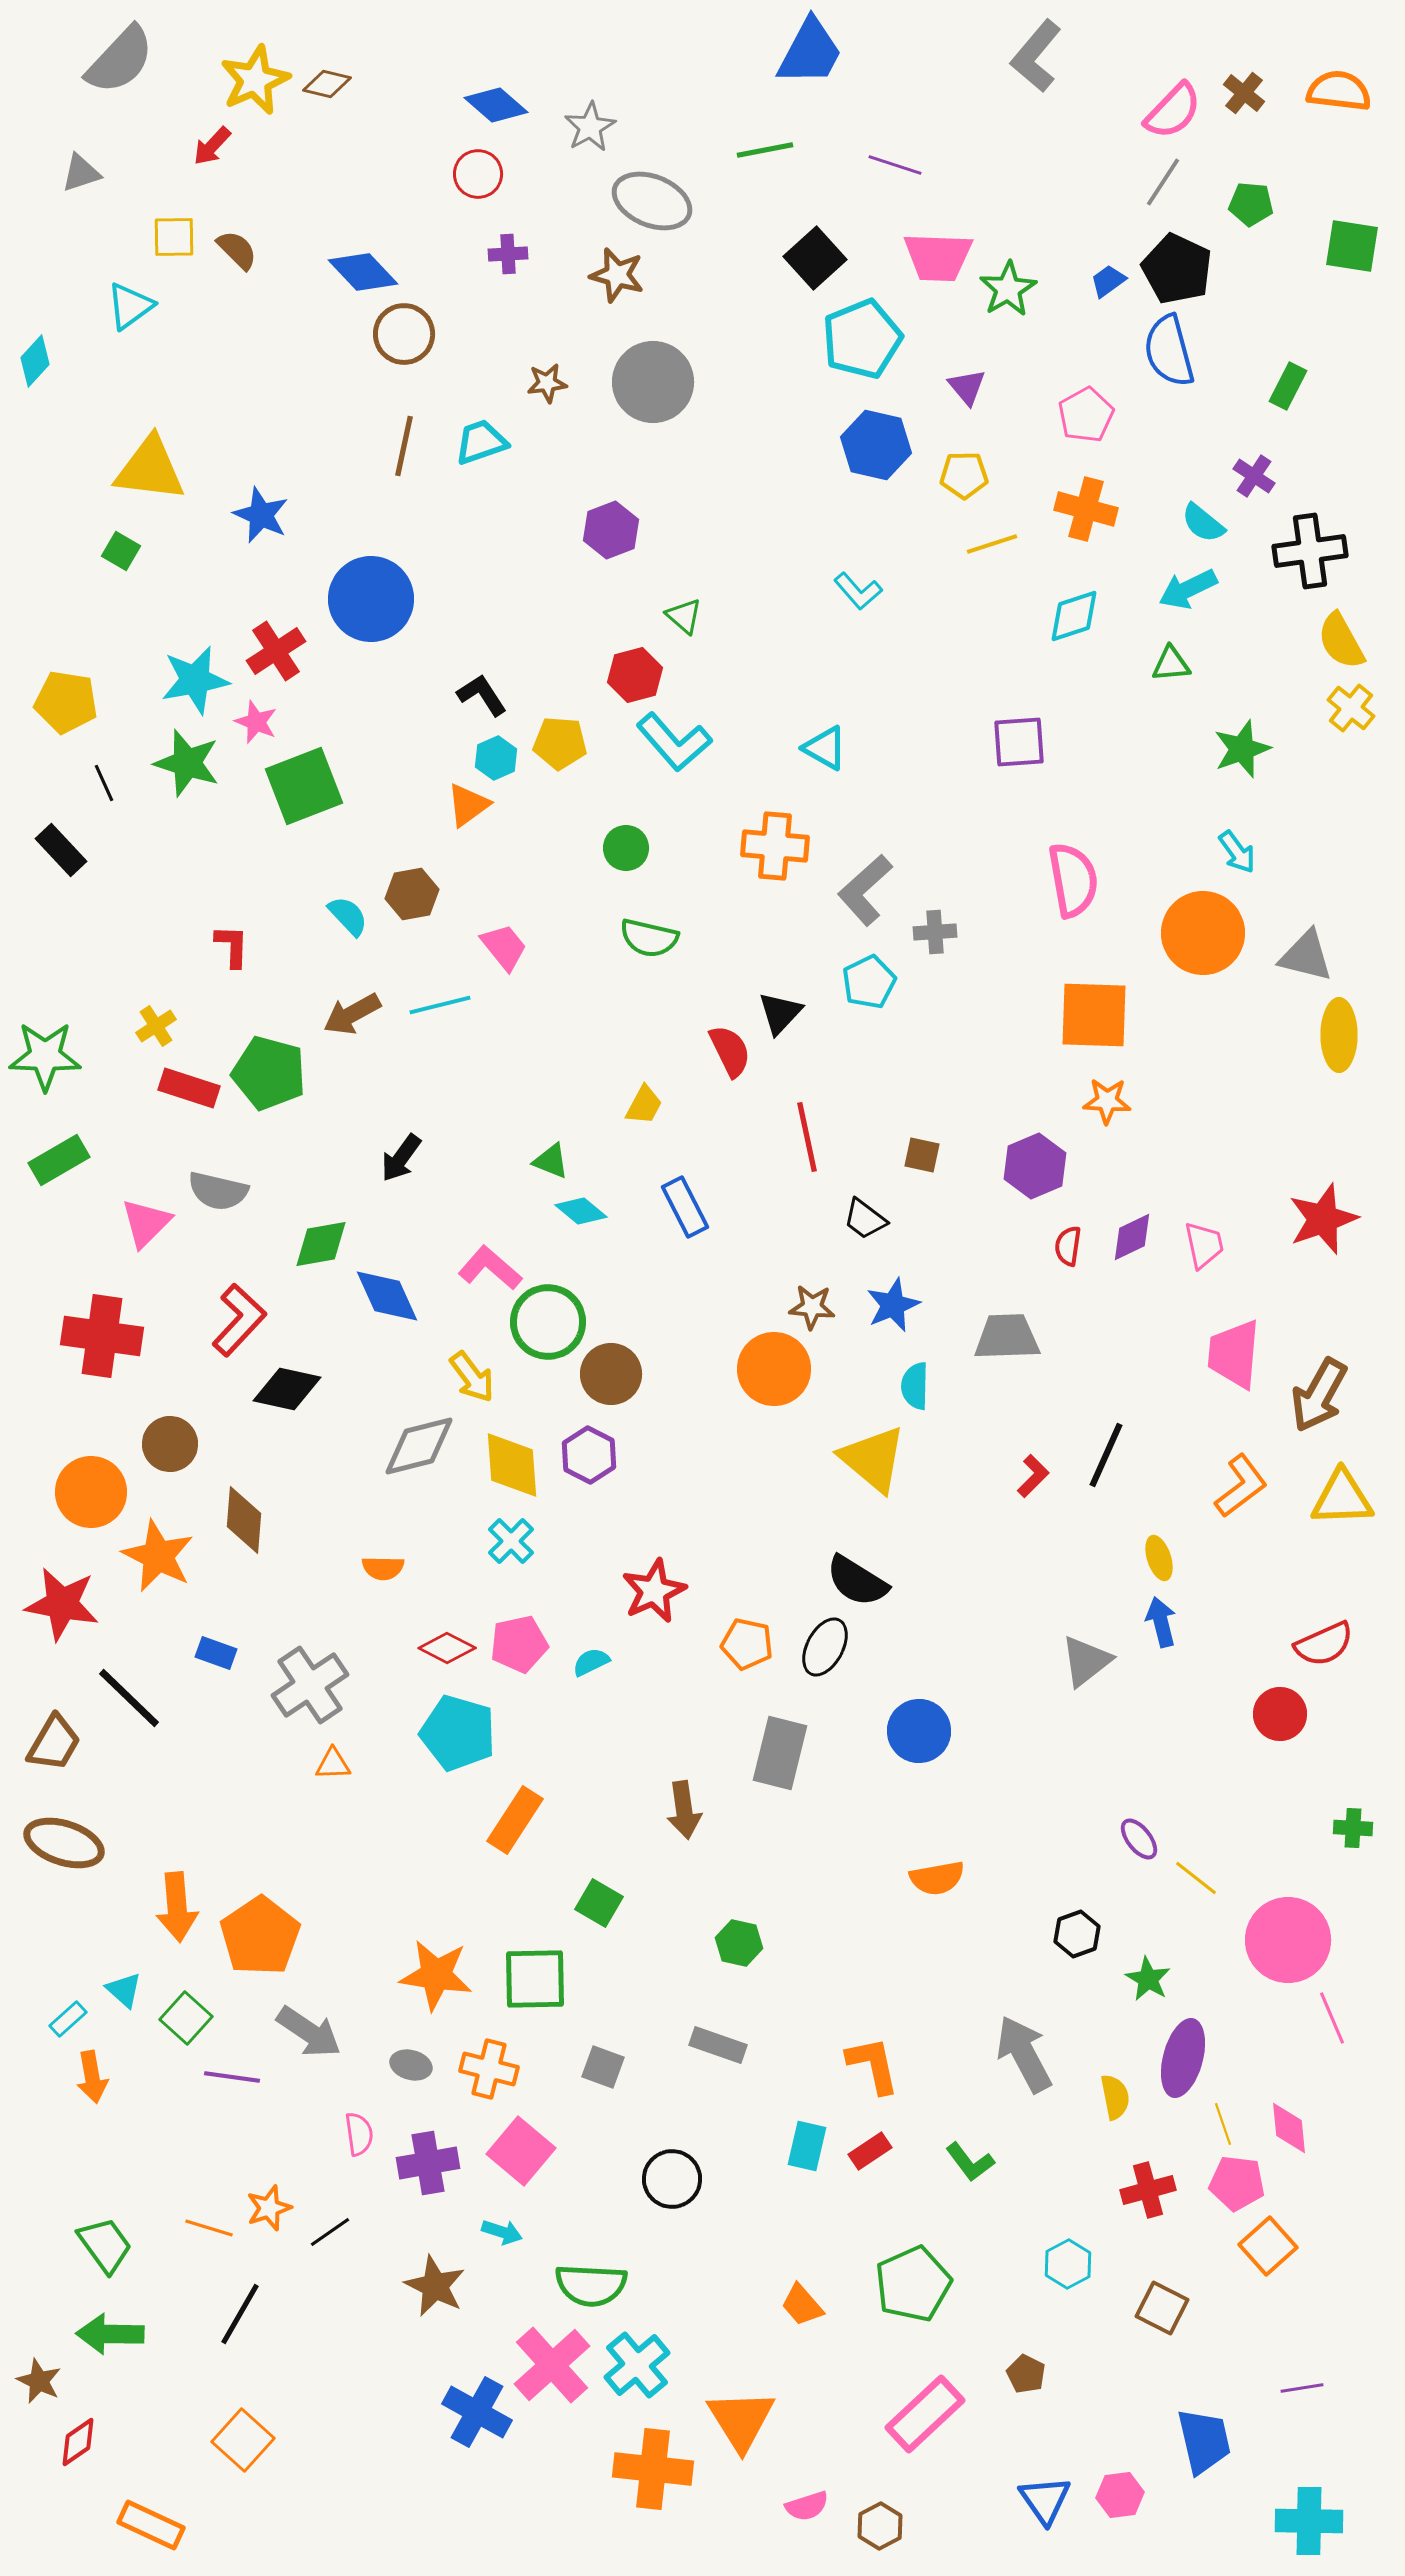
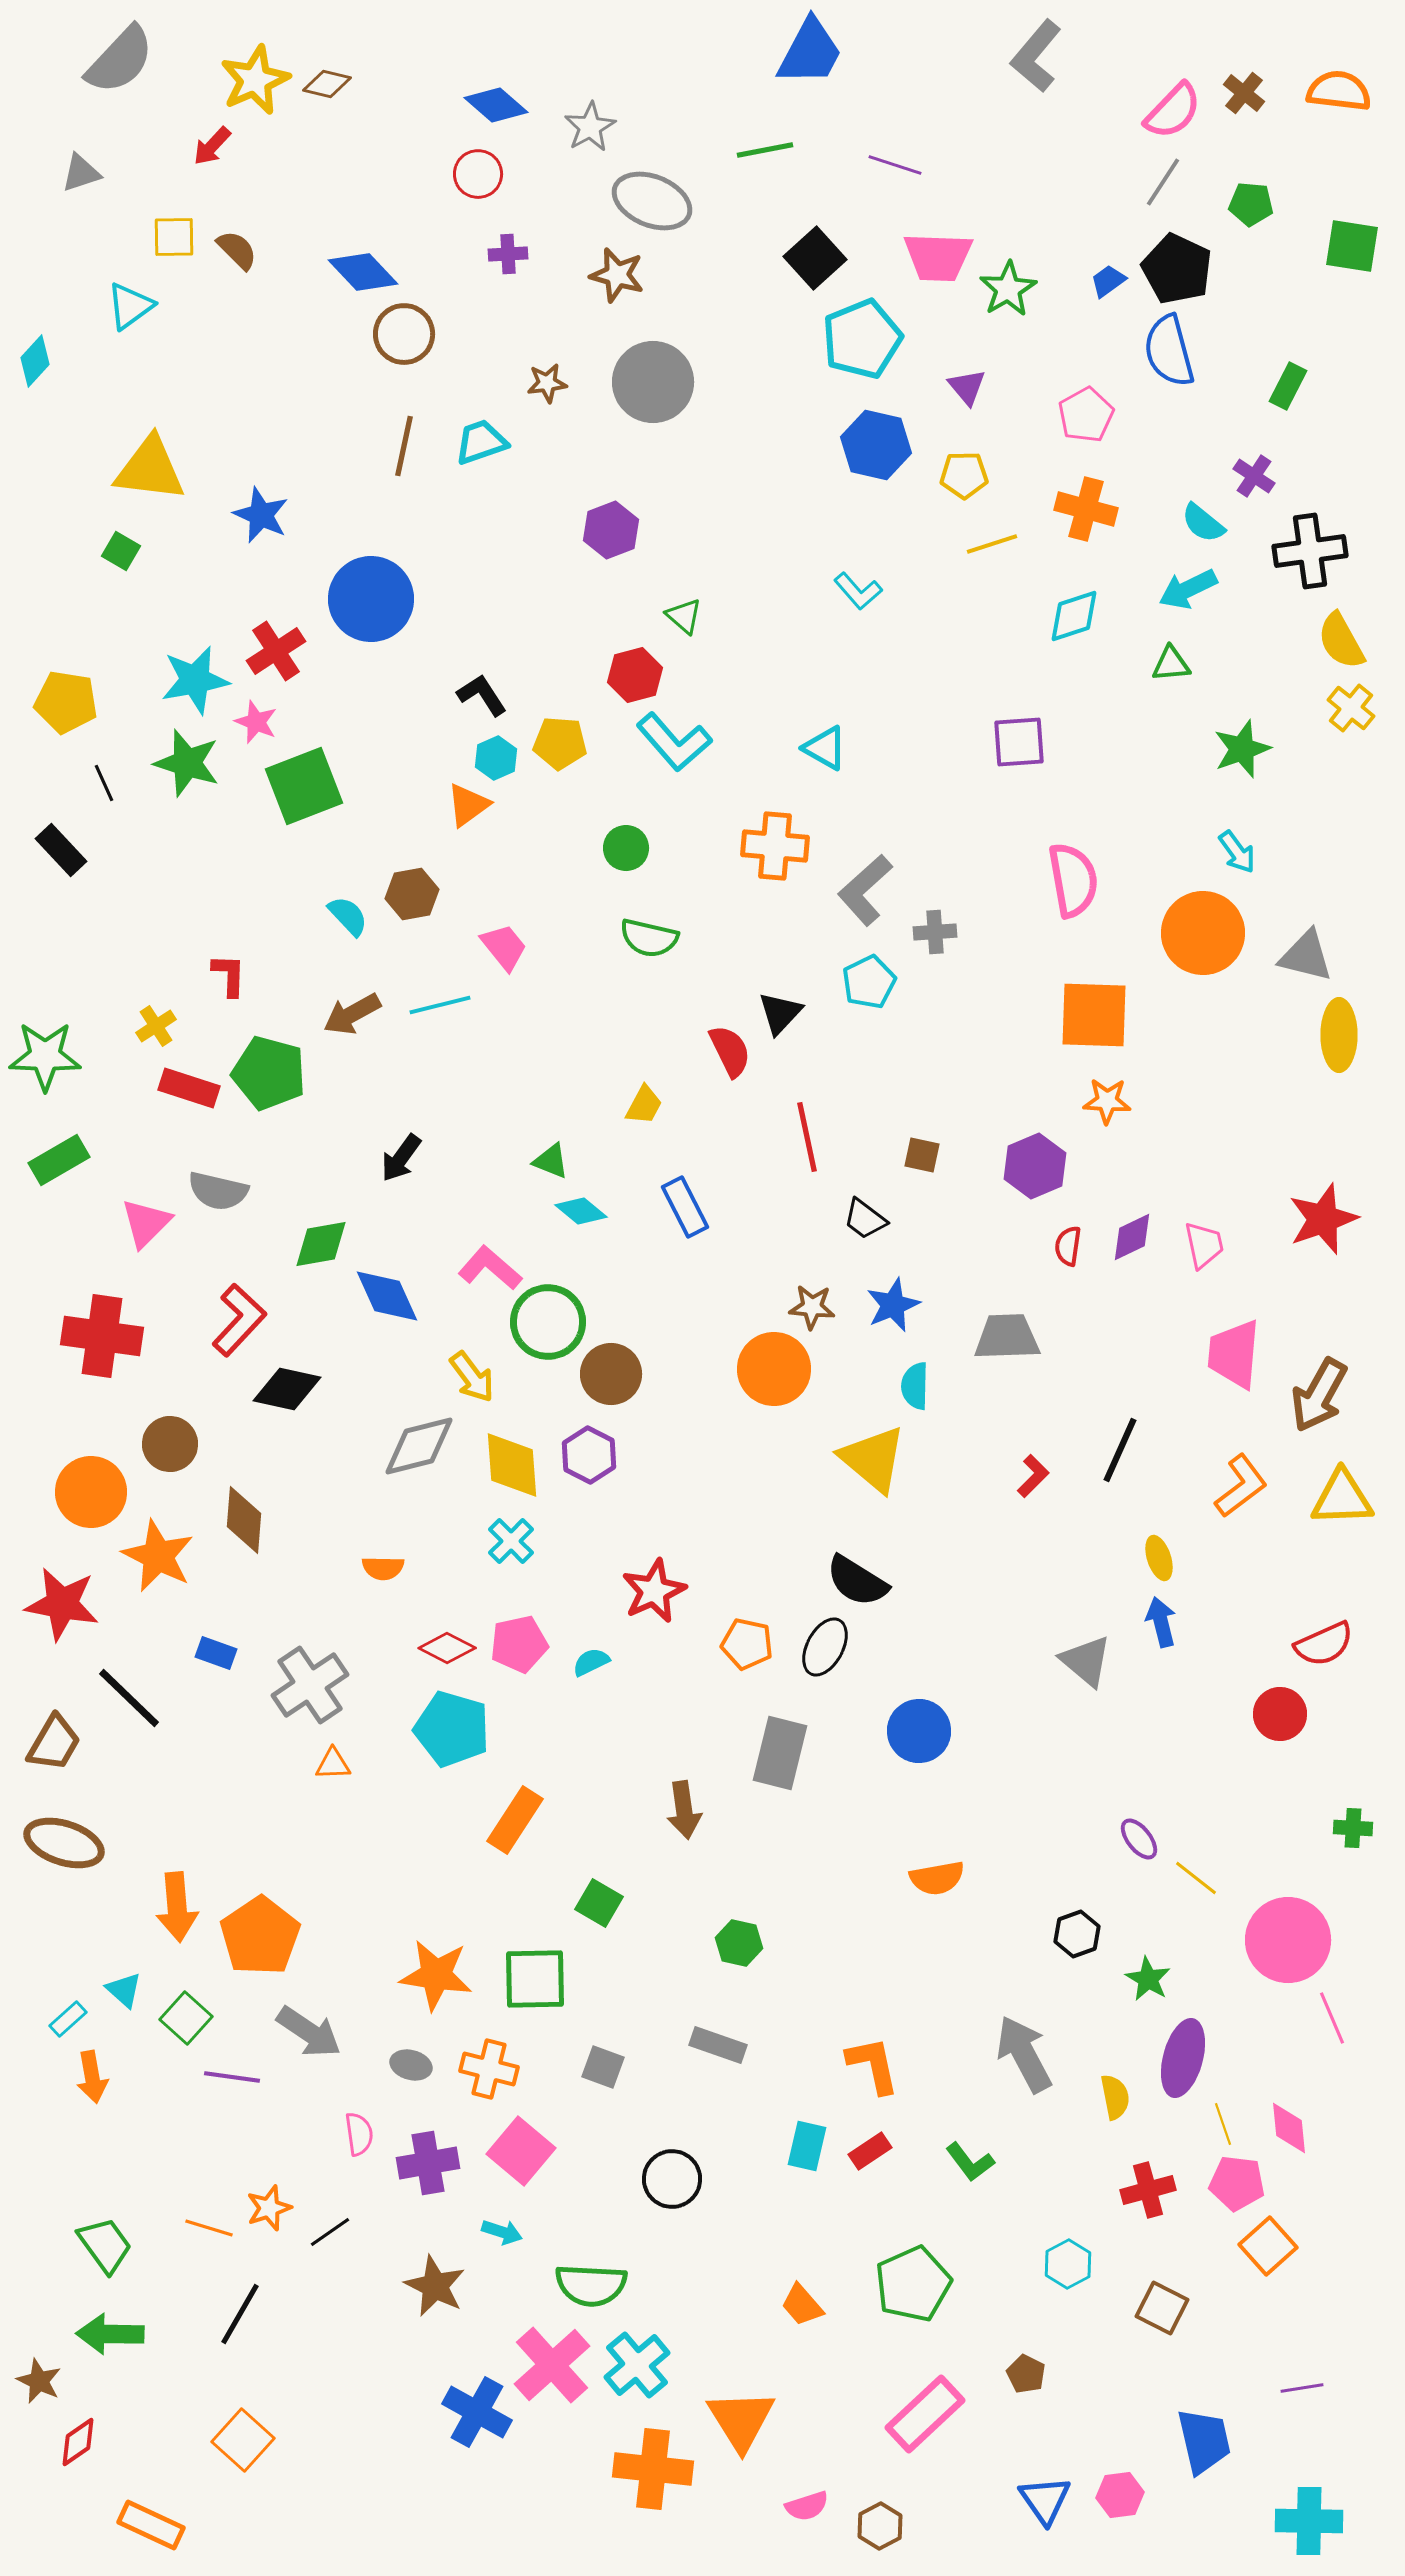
red L-shape at (232, 946): moved 3 px left, 29 px down
black line at (1106, 1455): moved 14 px right, 5 px up
gray triangle at (1086, 1661): rotated 42 degrees counterclockwise
cyan pentagon at (458, 1733): moved 6 px left, 4 px up
